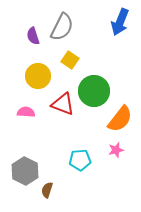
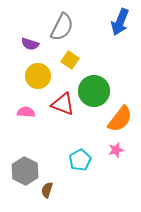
purple semicircle: moved 3 px left, 8 px down; rotated 54 degrees counterclockwise
cyan pentagon: rotated 25 degrees counterclockwise
